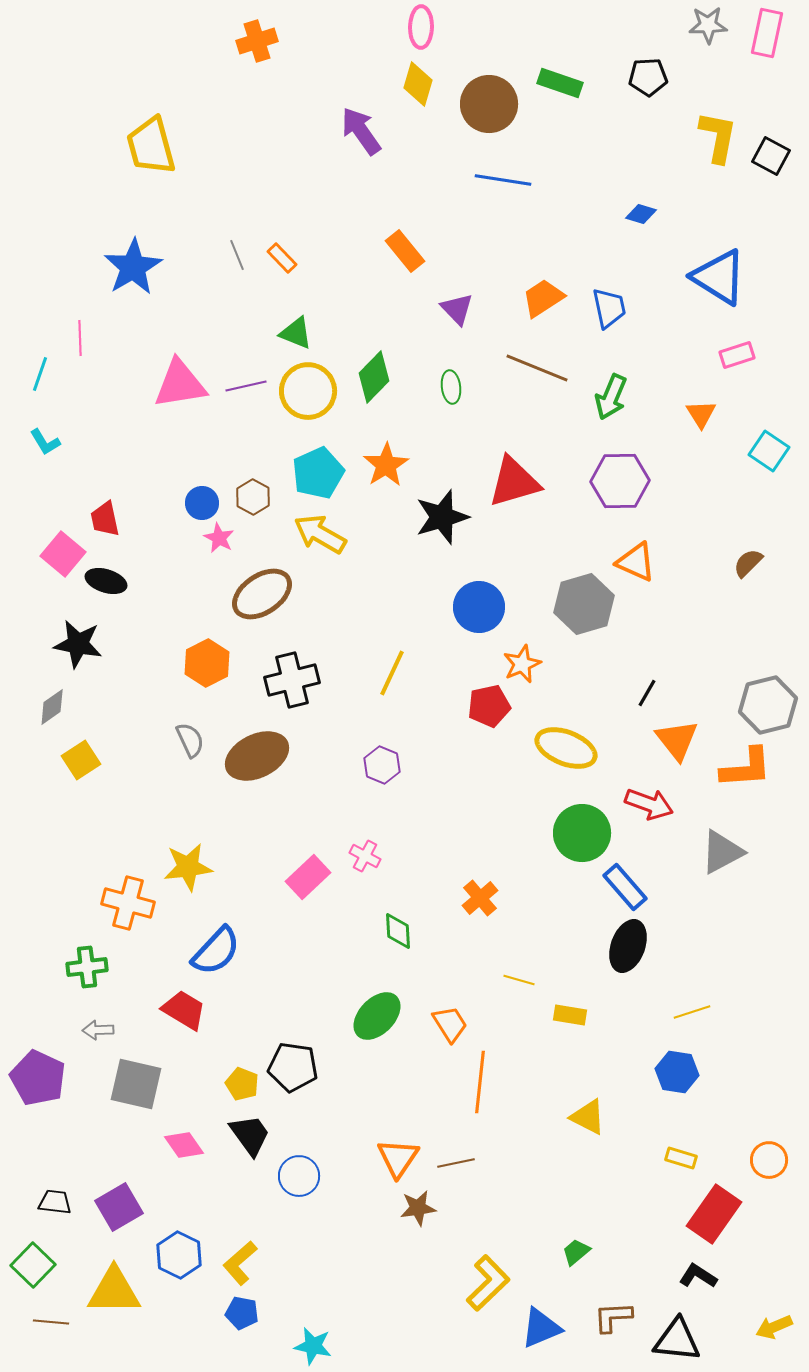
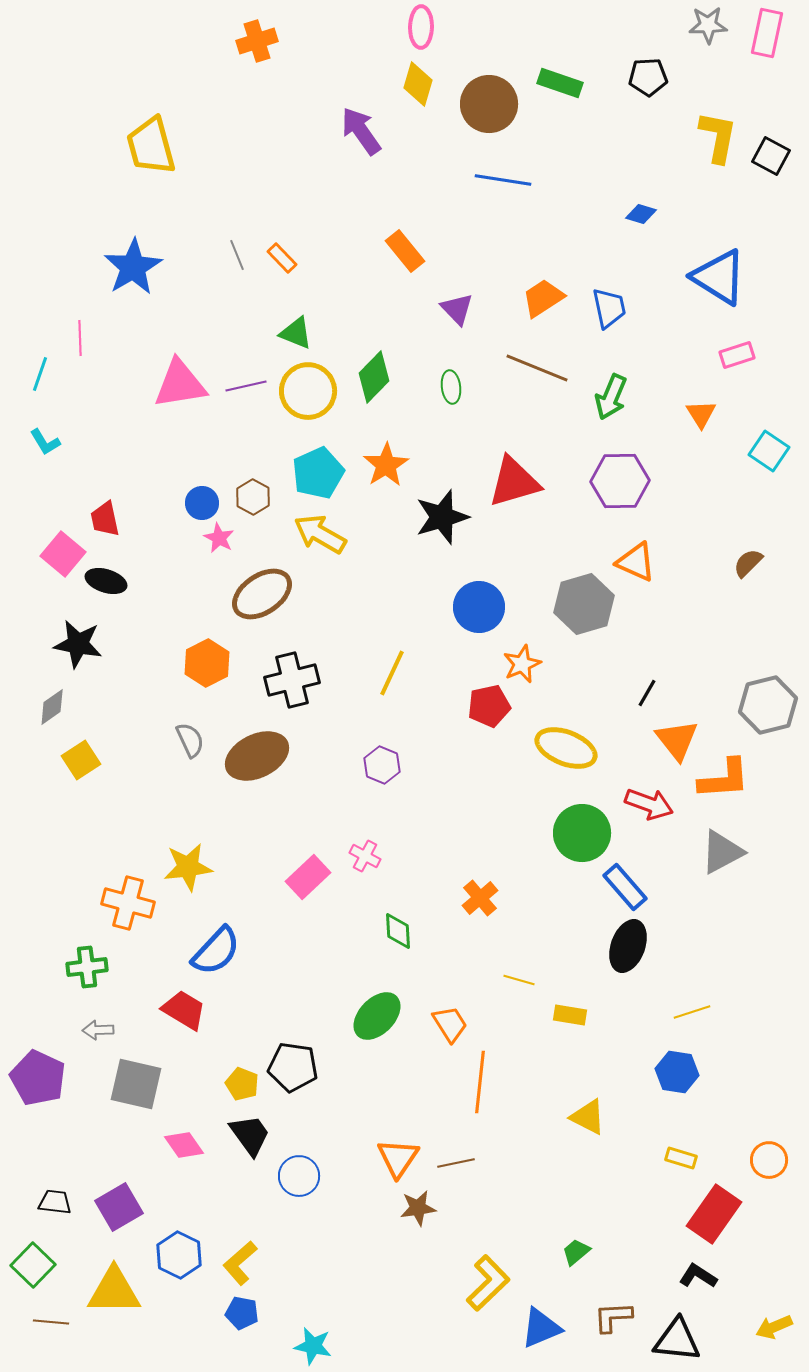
orange L-shape at (746, 768): moved 22 px left, 11 px down
